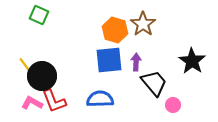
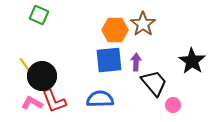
orange hexagon: rotated 15 degrees counterclockwise
